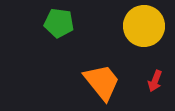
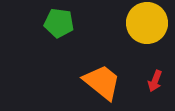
yellow circle: moved 3 px right, 3 px up
orange trapezoid: rotated 12 degrees counterclockwise
